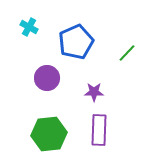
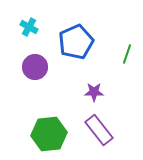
green line: moved 1 px down; rotated 24 degrees counterclockwise
purple circle: moved 12 px left, 11 px up
purple rectangle: rotated 40 degrees counterclockwise
